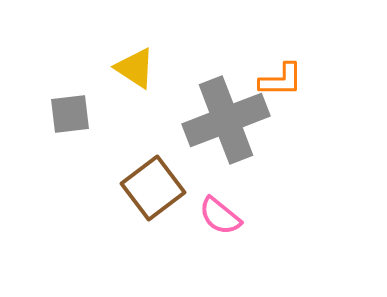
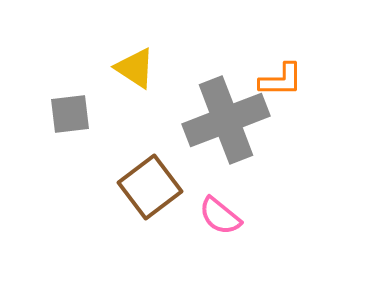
brown square: moved 3 px left, 1 px up
